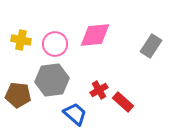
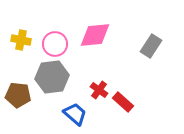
gray hexagon: moved 3 px up
red cross: rotated 24 degrees counterclockwise
